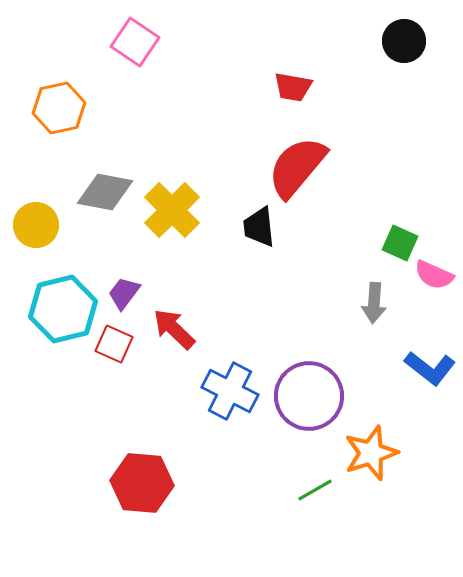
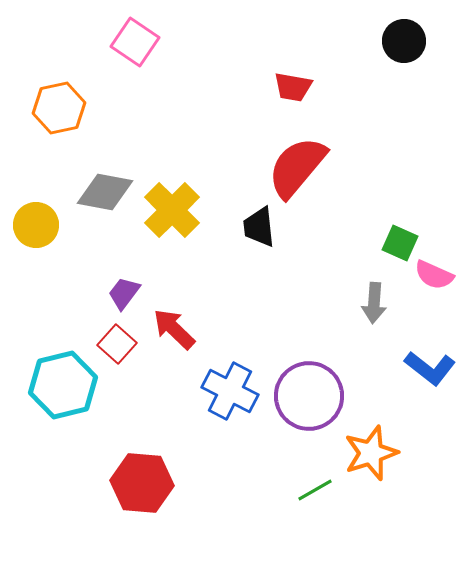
cyan hexagon: moved 76 px down
red square: moved 3 px right; rotated 18 degrees clockwise
